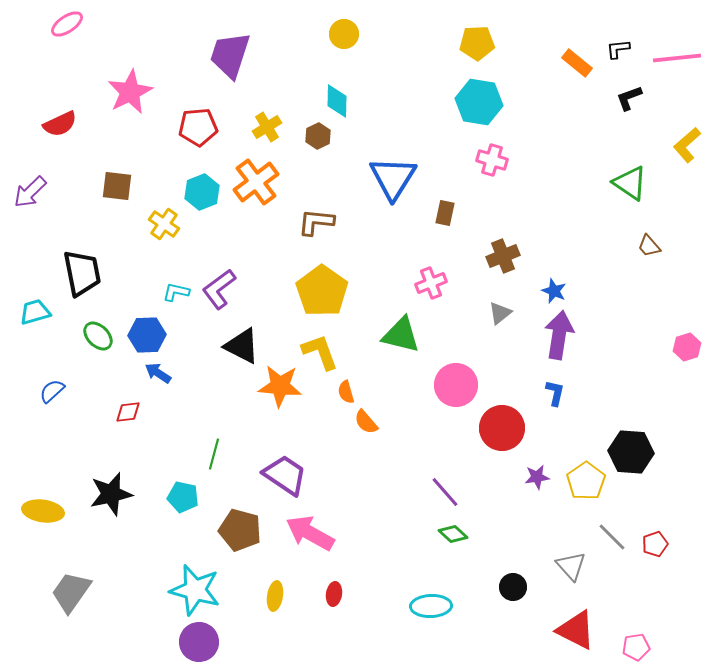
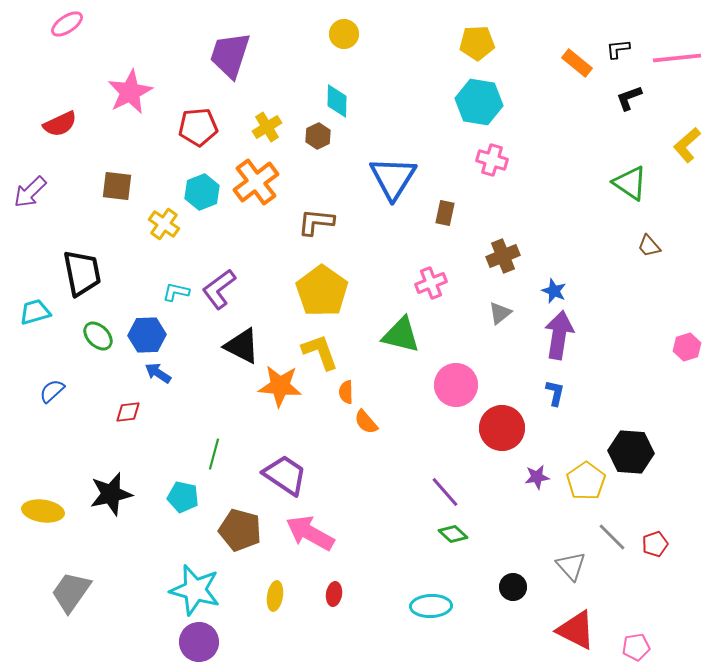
orange semicircle at (346, 392): rotated 15 degrees clockwise
